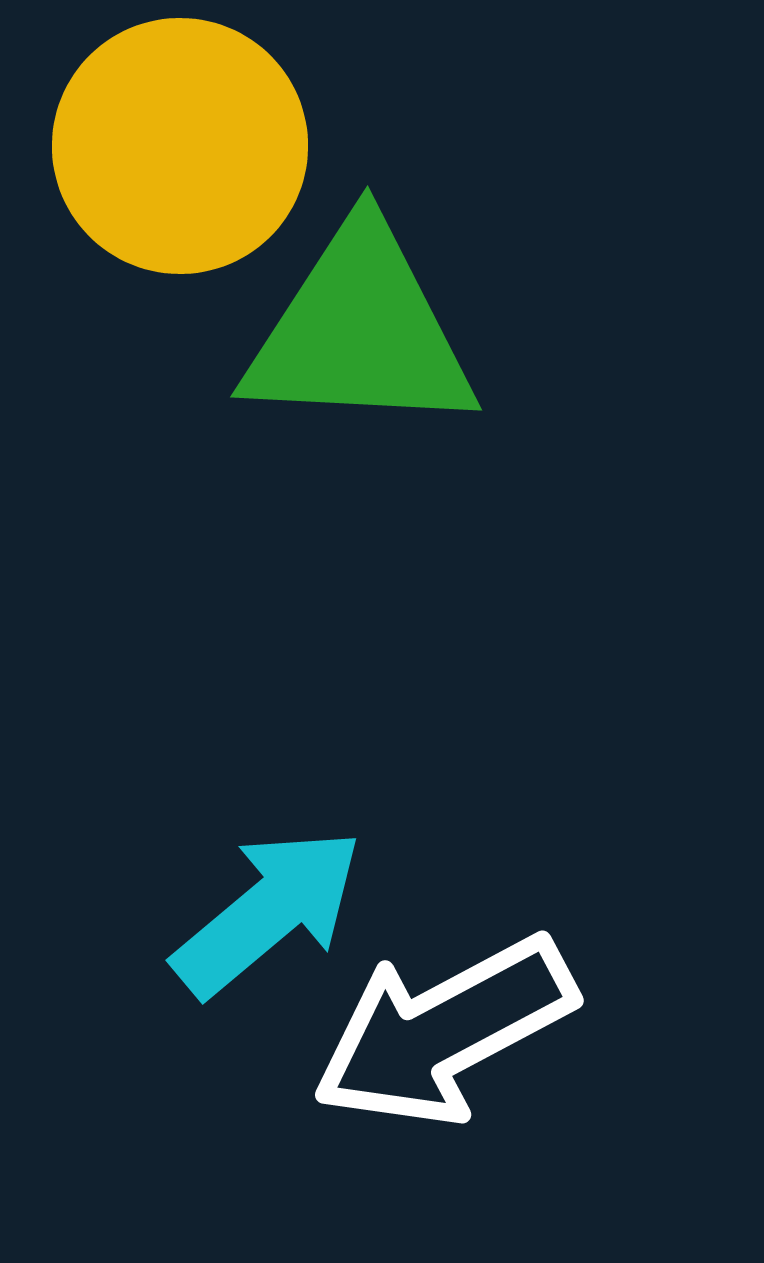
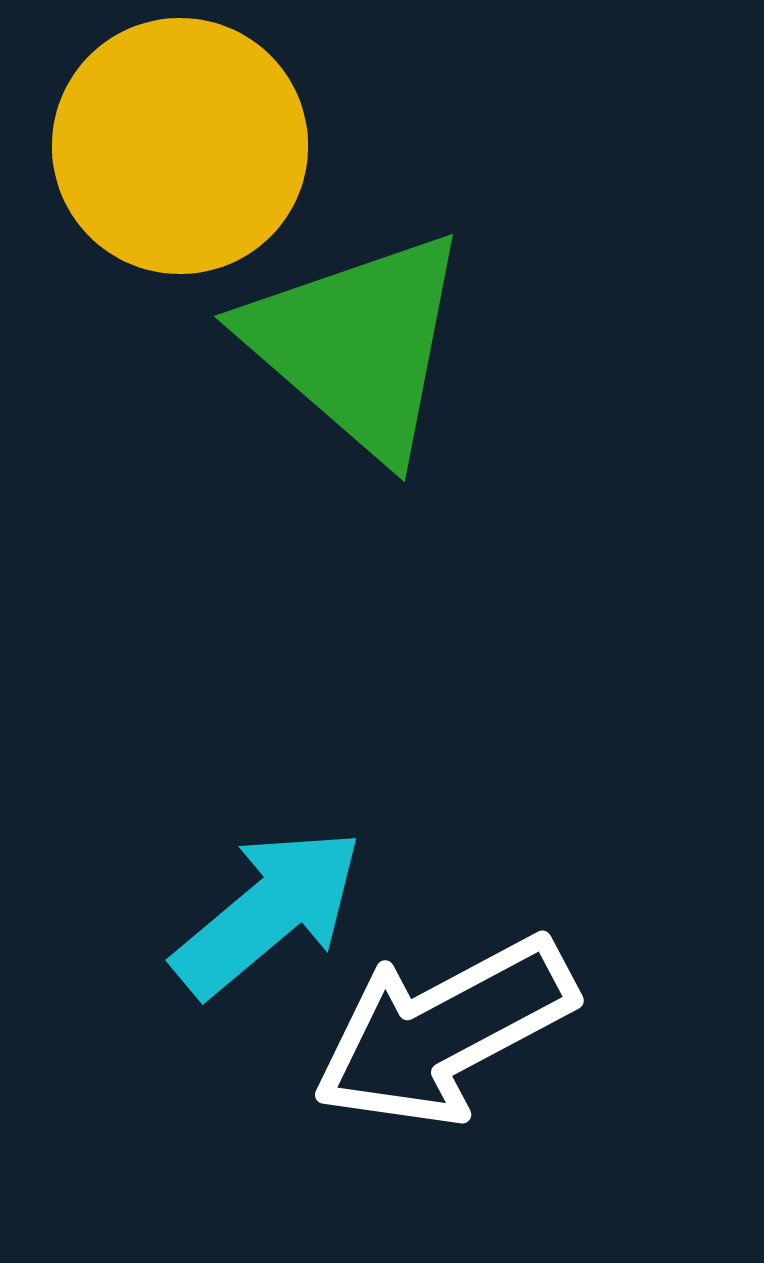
green triangle: moved 3 px left, 13 px down; rotated 38 degrees clockwise
